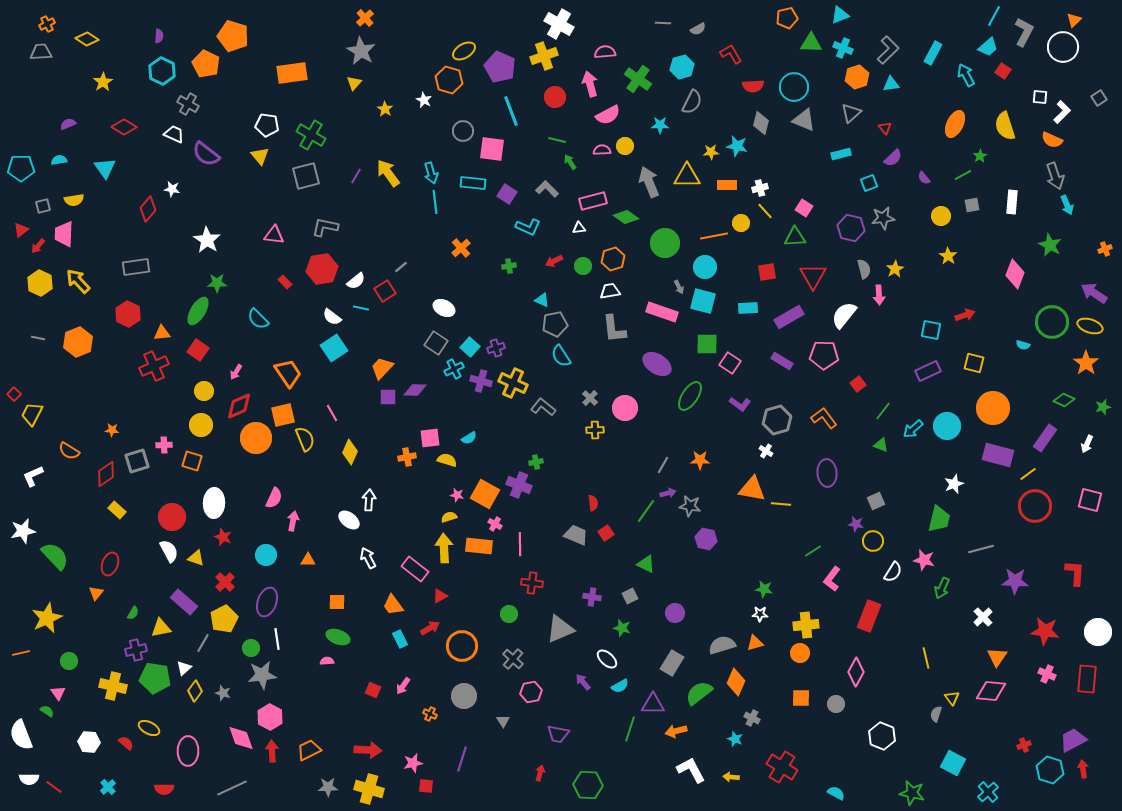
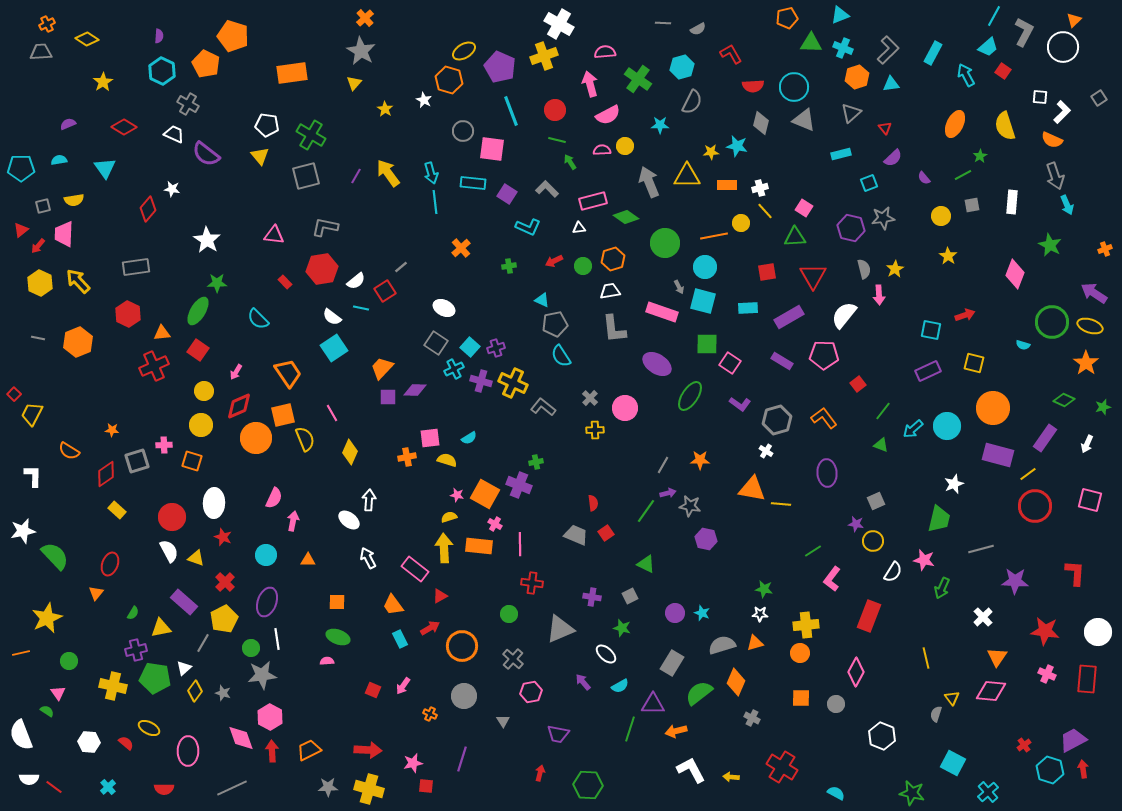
red circle at (555, 97): moved 13 px down
white L-shape at (33, 476): rotated 115 degrees clockwise
white ellipse at (607, 659): moved 1 px left, 5 px up
cyan star at (735, 739): moved 33 px left, 126 px up
red cross at (1024, 745): rotated 16 degrees counterclockwise
